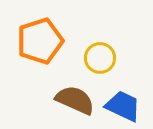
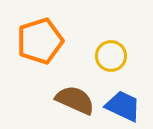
yellow circle: moved 11 px right, 2 px up
